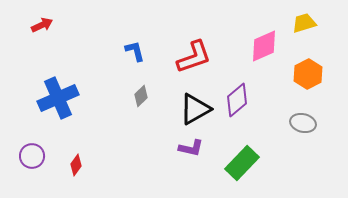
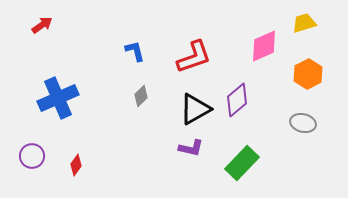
red arrow: rotated 10 degrees counterclockwise
